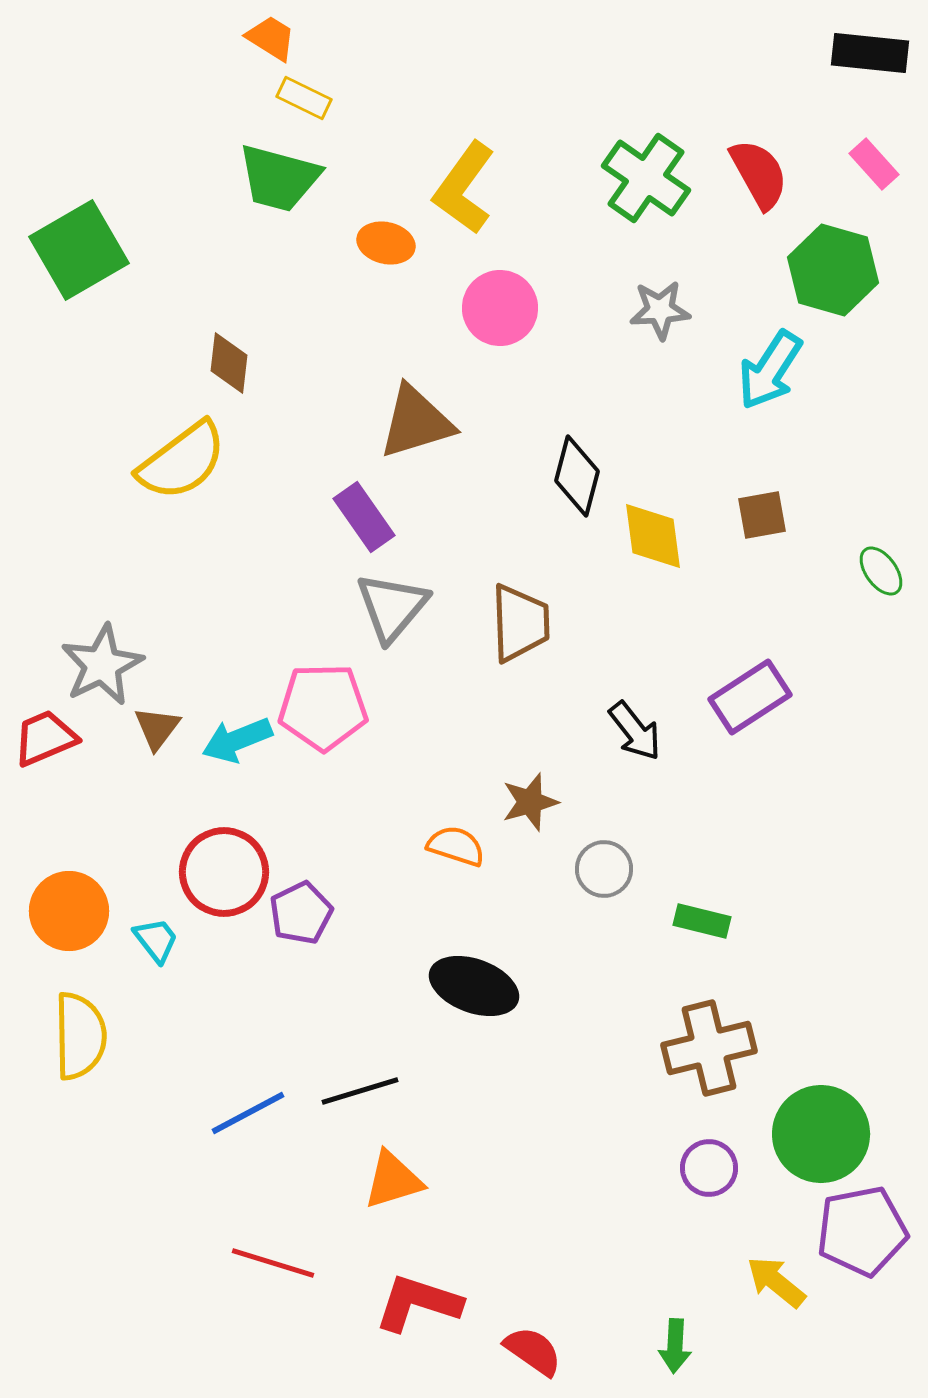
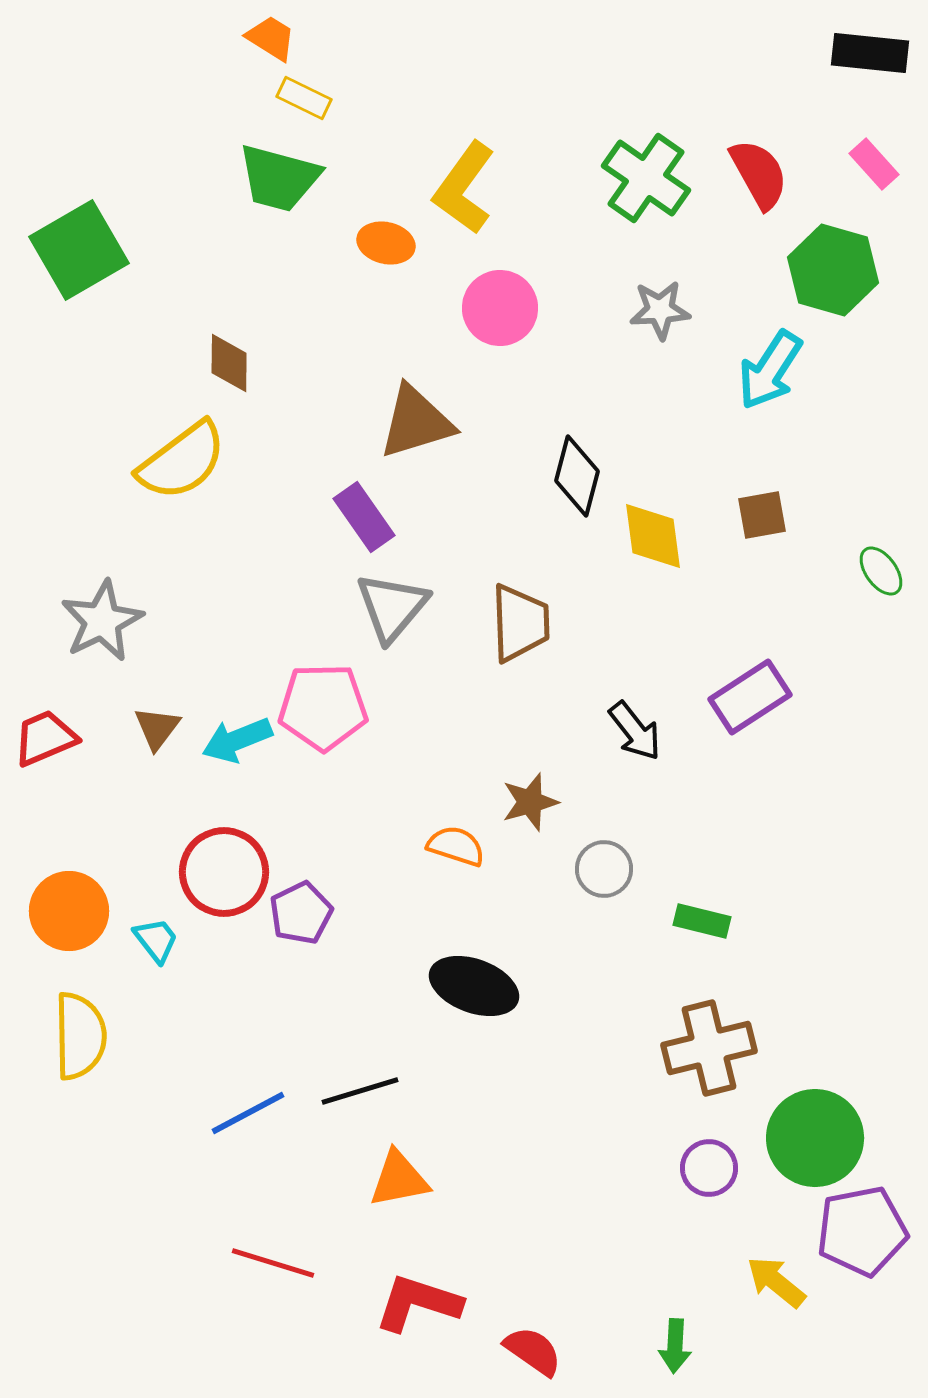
brown diamond at (229, 363): rotated 6 degrees counterclockwise
gray star at (102, 665): moved 44 px up
green circle at (821, 1134): moved 6 px left, 4 px down
orange triangle at (393, 1180): moved 6 px right, 1 px up; rotated 6 degrees clockwise
